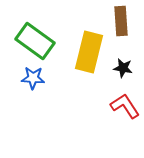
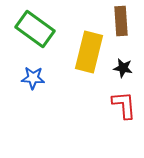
green rectangle: moved 12 px up
red L-shape: moved 1 px left, 1 px up; rotated 28 degrees clockwise
